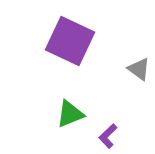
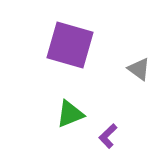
purple square: moved 4 px down; rotated 9 degrees counterclockwise
